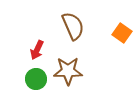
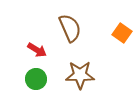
brown semicircle: moved 3 px left, 2 px down
red arrow: rotated 84 degrees counterclockwise
brown star: moved 12 px right, 4 px down
